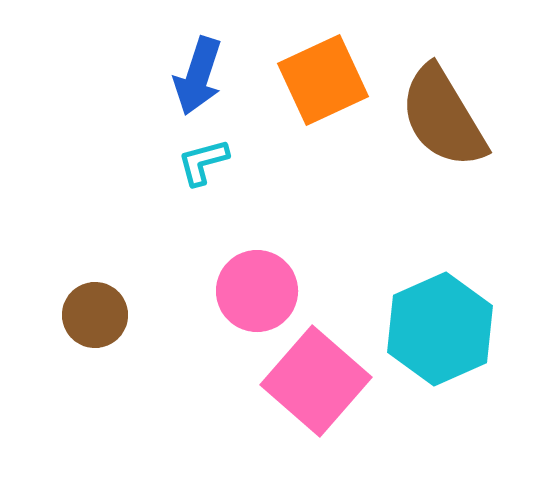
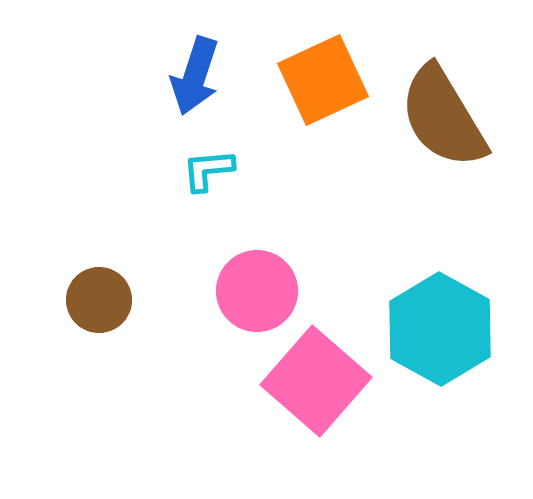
blue arrow: moved 3 px left
cyan L-shape: moved 5 px right, 8 px down; rotated 10 degrees clockwise
brown circle: moved 4 px right, 15 px up
cyan hexagon: rotated 7 degrees counterclockwise
